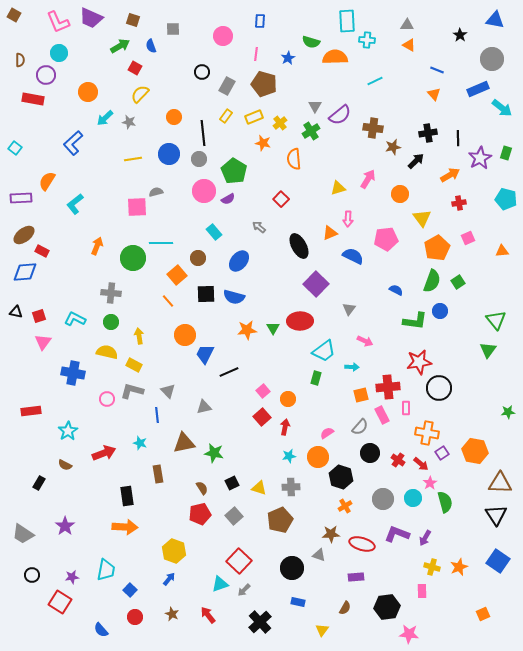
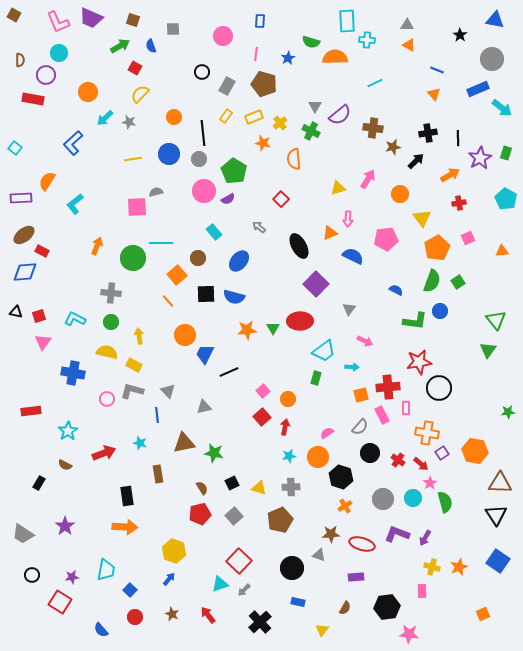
cyan line at (375, 81): moved 2 px down
green cross at (311, 131): rotated 30 degrees counterclockwise
cyan pentagon at (506, 199): rotated 15 degrees clockwise
